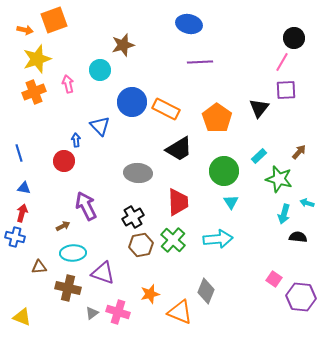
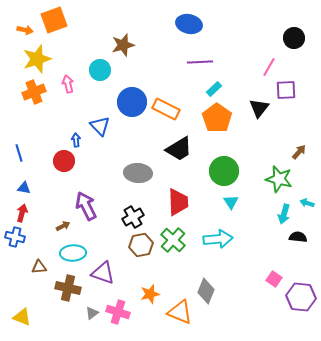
pink line at (282, 62): moved 13 px left, 5 px down
cyan rectangle at (259, 156): moved 45 px left, 67 px up
